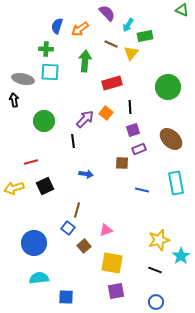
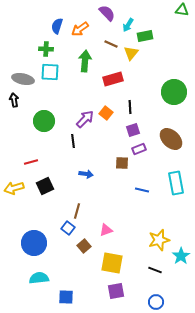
green triangle at (182, 10): rotated 16 degrees counterclockwise
red rectangle at (112, 83): moved 1 px right, 4 px up
green circle at (168, 87): moved 6 px right, 5 px down
brown line at (77, 210): moved 1 px down
